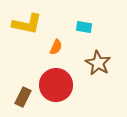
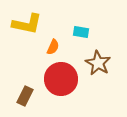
cyan rectangle: moved 3 px left, 5 px down
orange semicircle: moved 3 px left
red circle: moved 5 px right, 6 px up
brown rectangle: moved 2 px right, 1 px up
